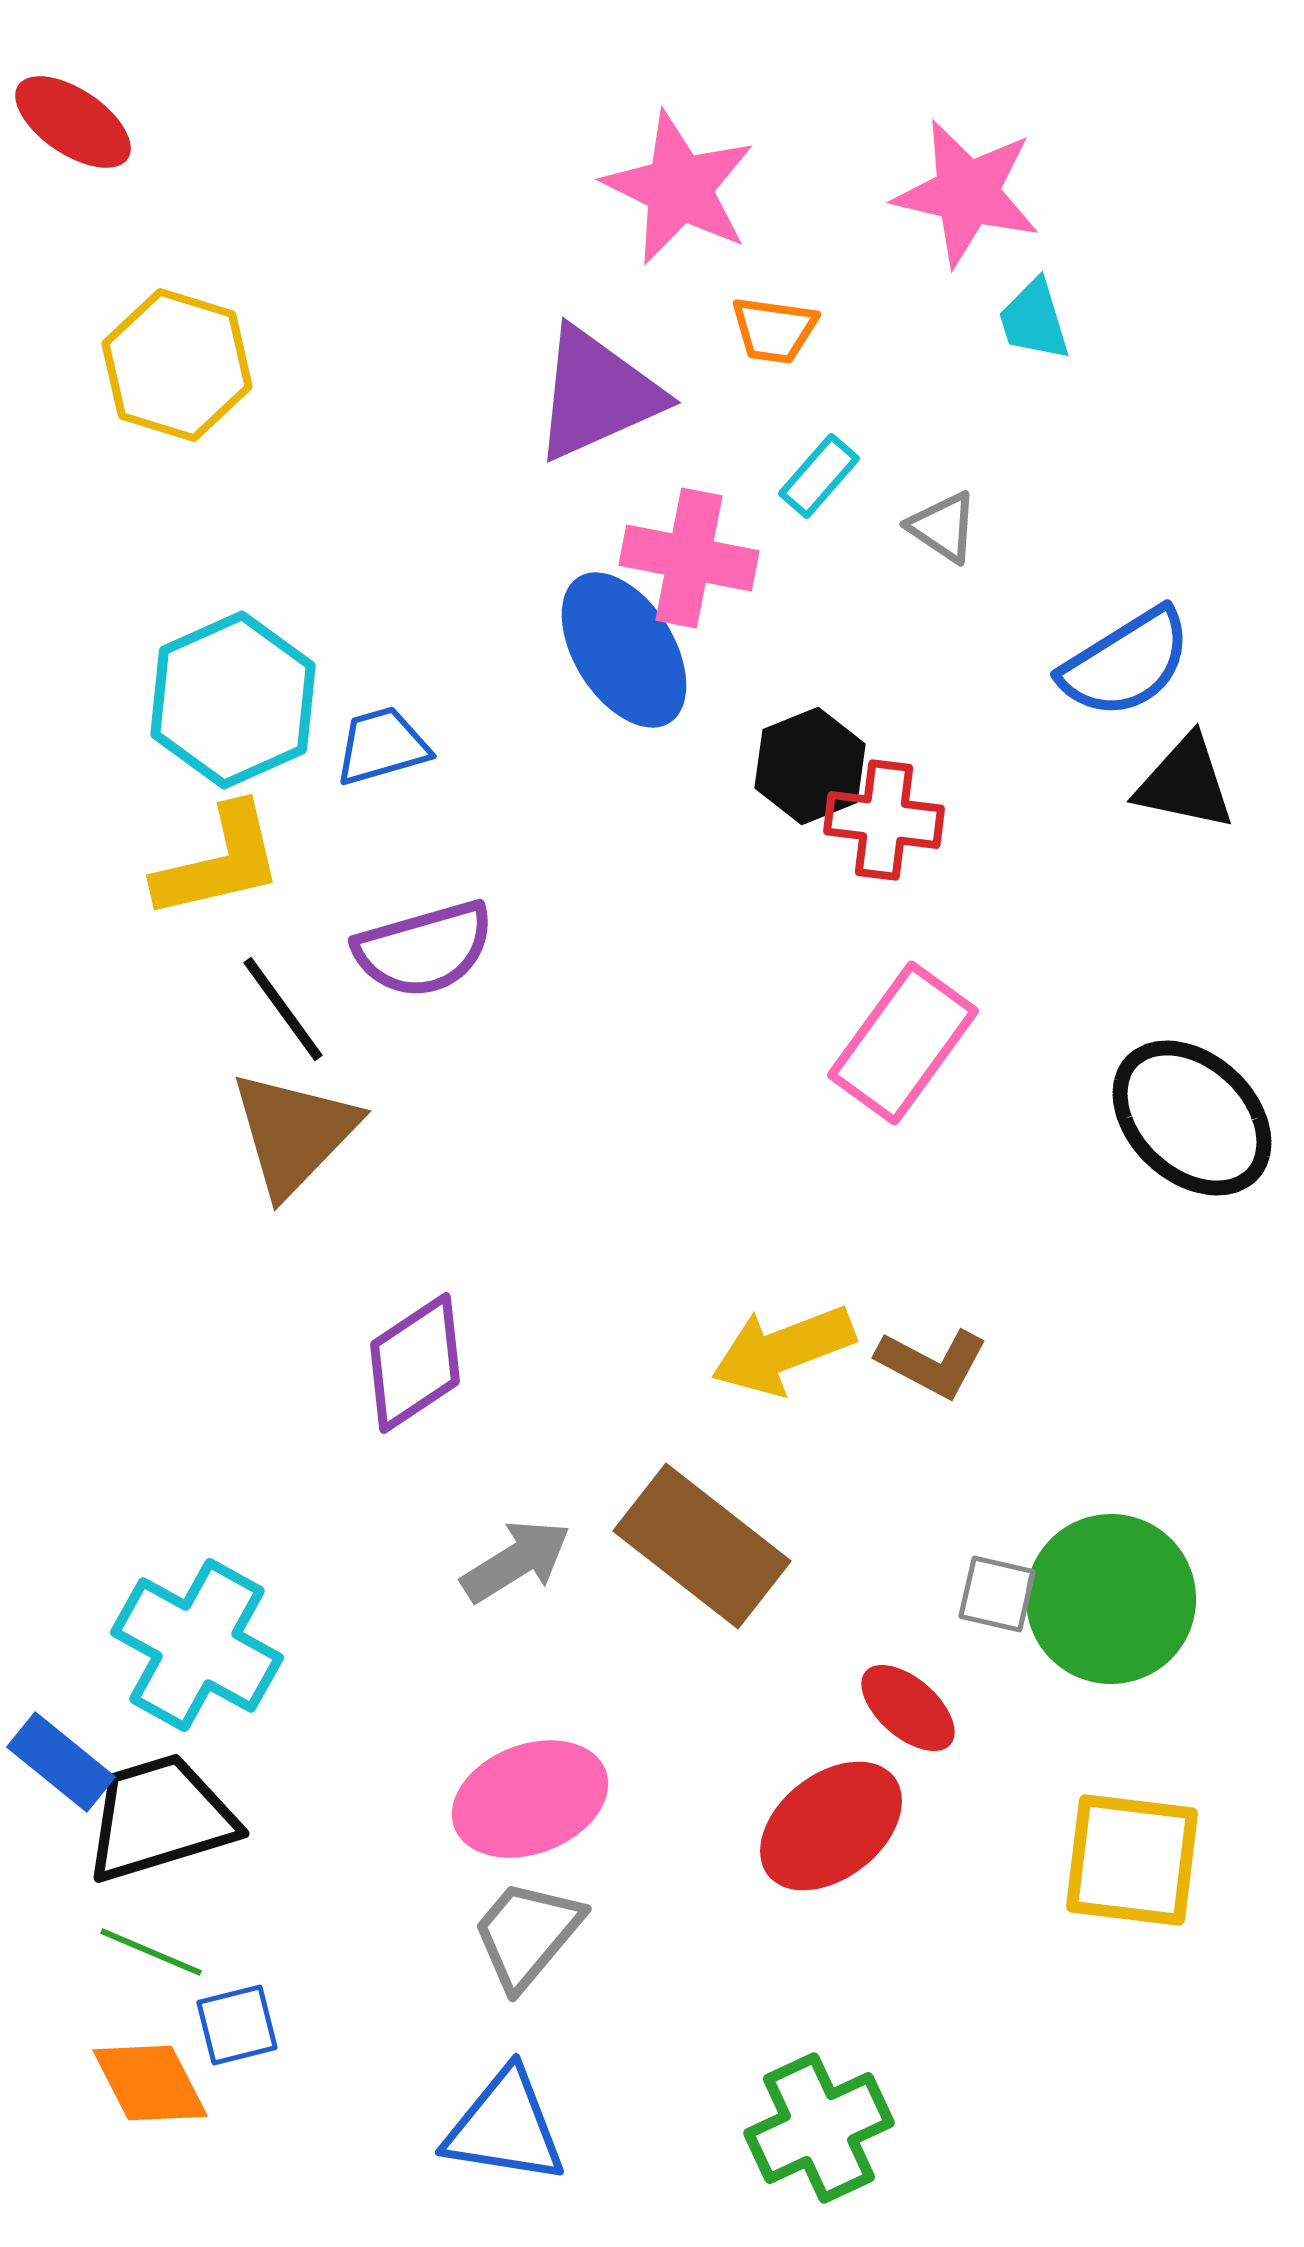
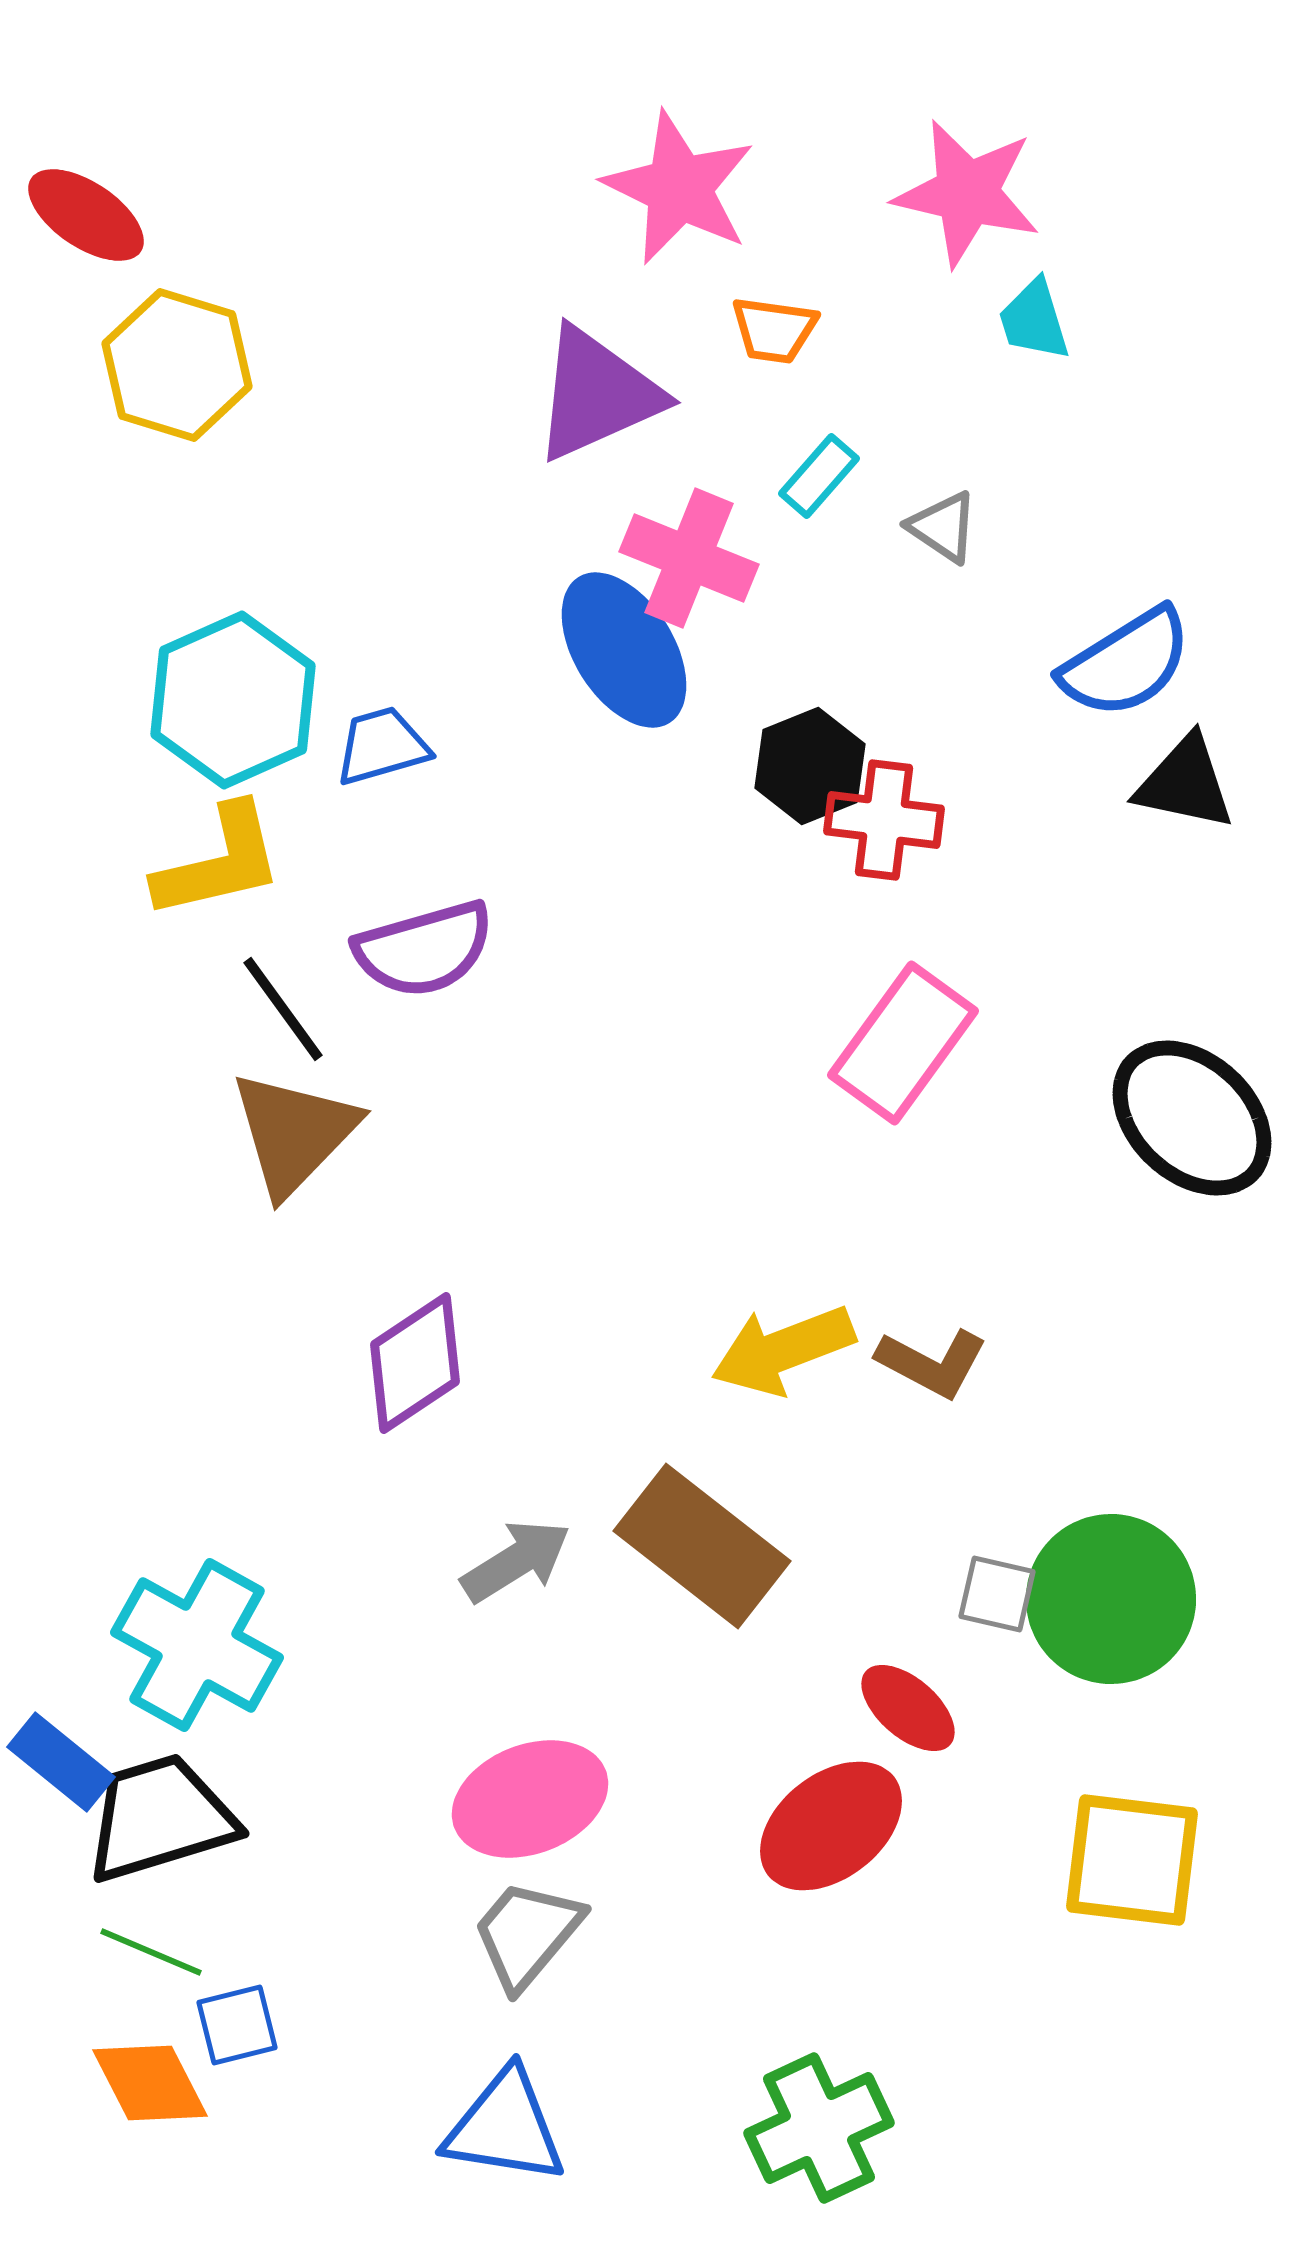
red ellipse at (73, 122): moved 13 px right, 93 px down
pink cross at (689, 558): rotated 11 degrees clockwise
